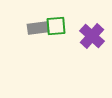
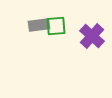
gray rectangle: moved 1 px right, 3 px up
